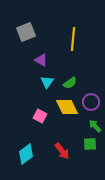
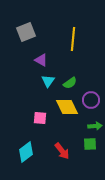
cyan triangle: moved 1 px right, 1 px up
purple circle: moved 2 px up
pink square: moved 2 px down; rotated 24 degrees counterclockwise
green arrow: rotated 128 degrees clockwise
cyan diamond: moved 2 px up
